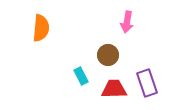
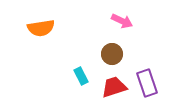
pink arrow: moved 5 px left, 1 px up; rotated 75 degrees counterclockwise
orange semicircle: rotated 76 degrees clockwise
brown circle: moved 4 px right, 1 px up
red trapezoid: moved 2 px up; rotated 16 degrees counterclockwise
